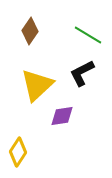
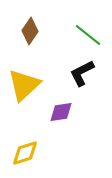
green line: rotated 8 degrees clockwise
yellow triangle: moved 13 px left
purple diamond: moved 1 px left, 4 px up
yellow diamond: moved 7 px right, 1 px down; rotated 40 degrees clockwise
